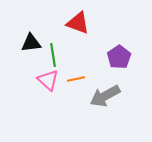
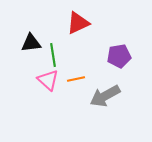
red triangle: rotated 45 degrees counterclockwise
purple pentagon: moved 1 px up; rotated 25 degrees clockwise
